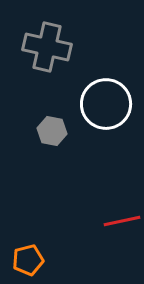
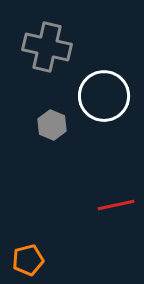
white circle: moved 2 px left, 8 px up
gray hexagon: moved 6 px up; rotated 12 degrees clockwise
red line: moved 6 px left, 16 px up
